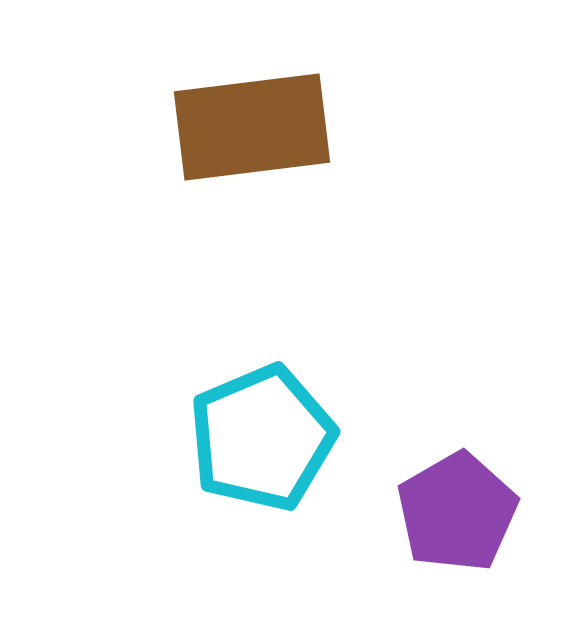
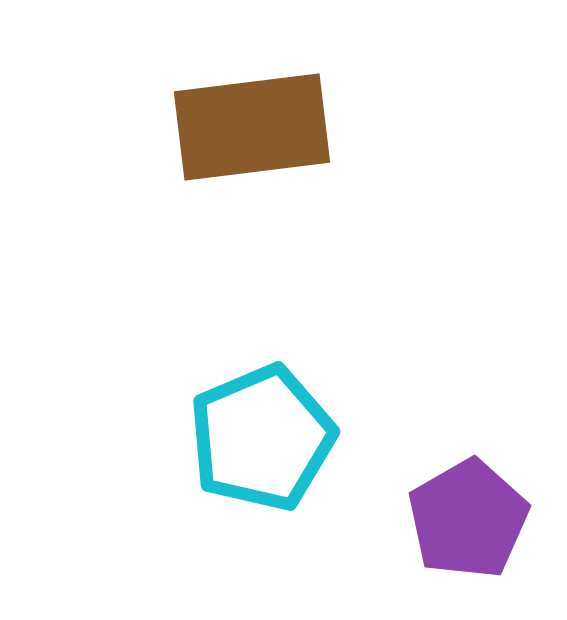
purple pentagon: moved 11 px right, 7 px down
